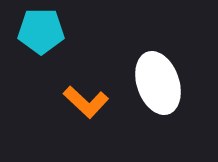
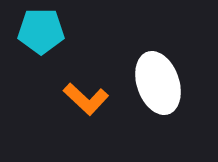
orange L-shape: moved 3 px up
